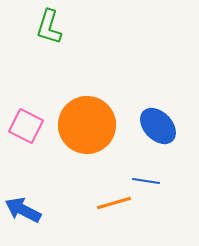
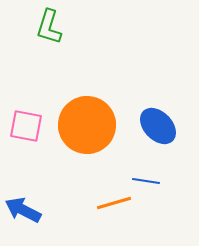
pink square: rotated 16 degrees counterclockwise
